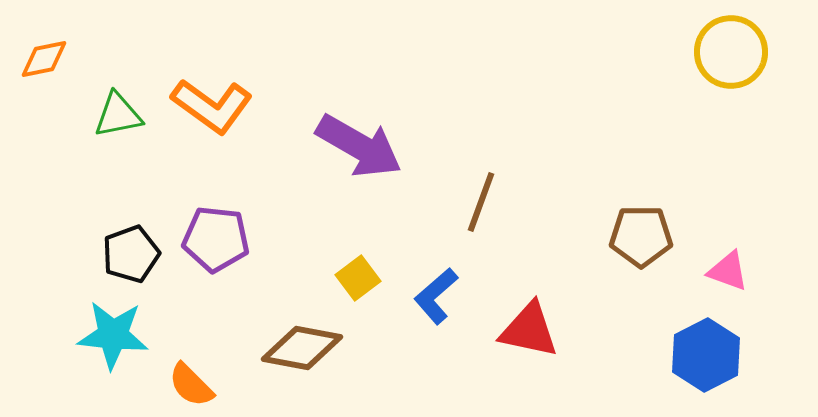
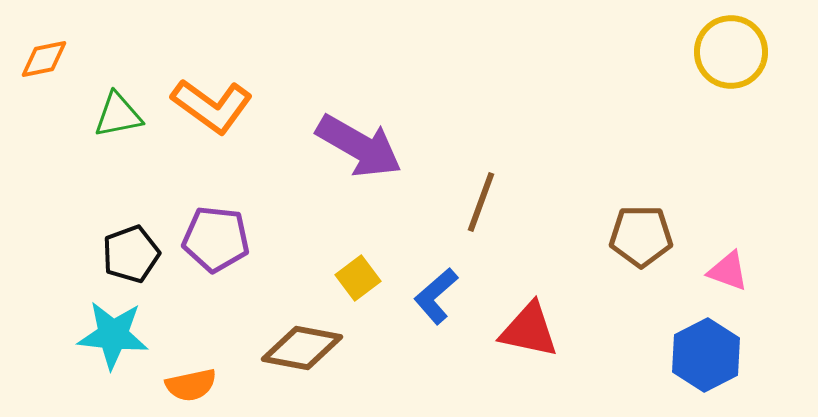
orange semicircle: rotated 57 degrees counterclockwise
